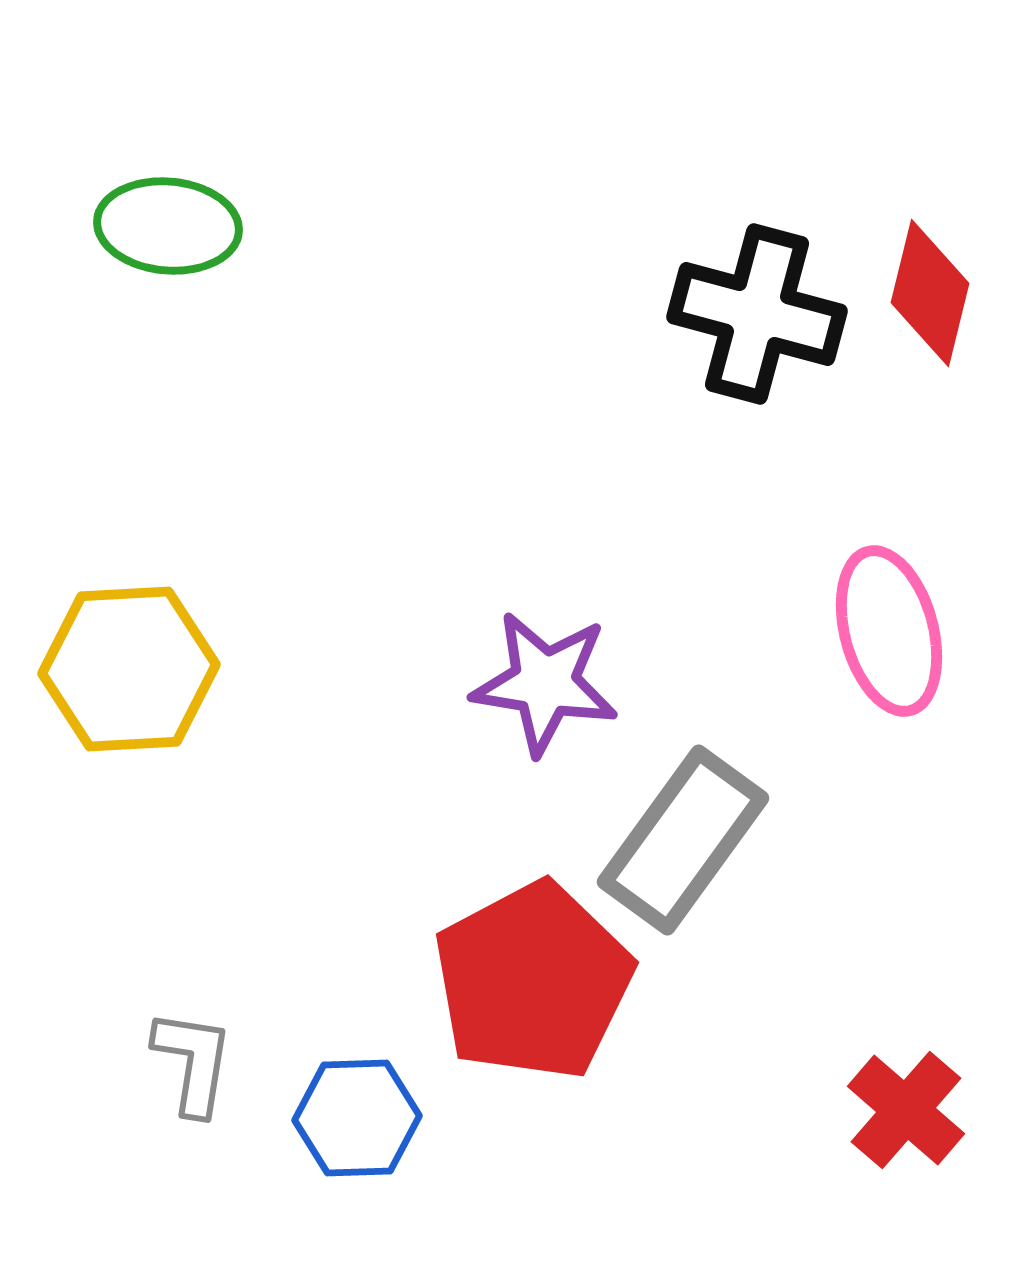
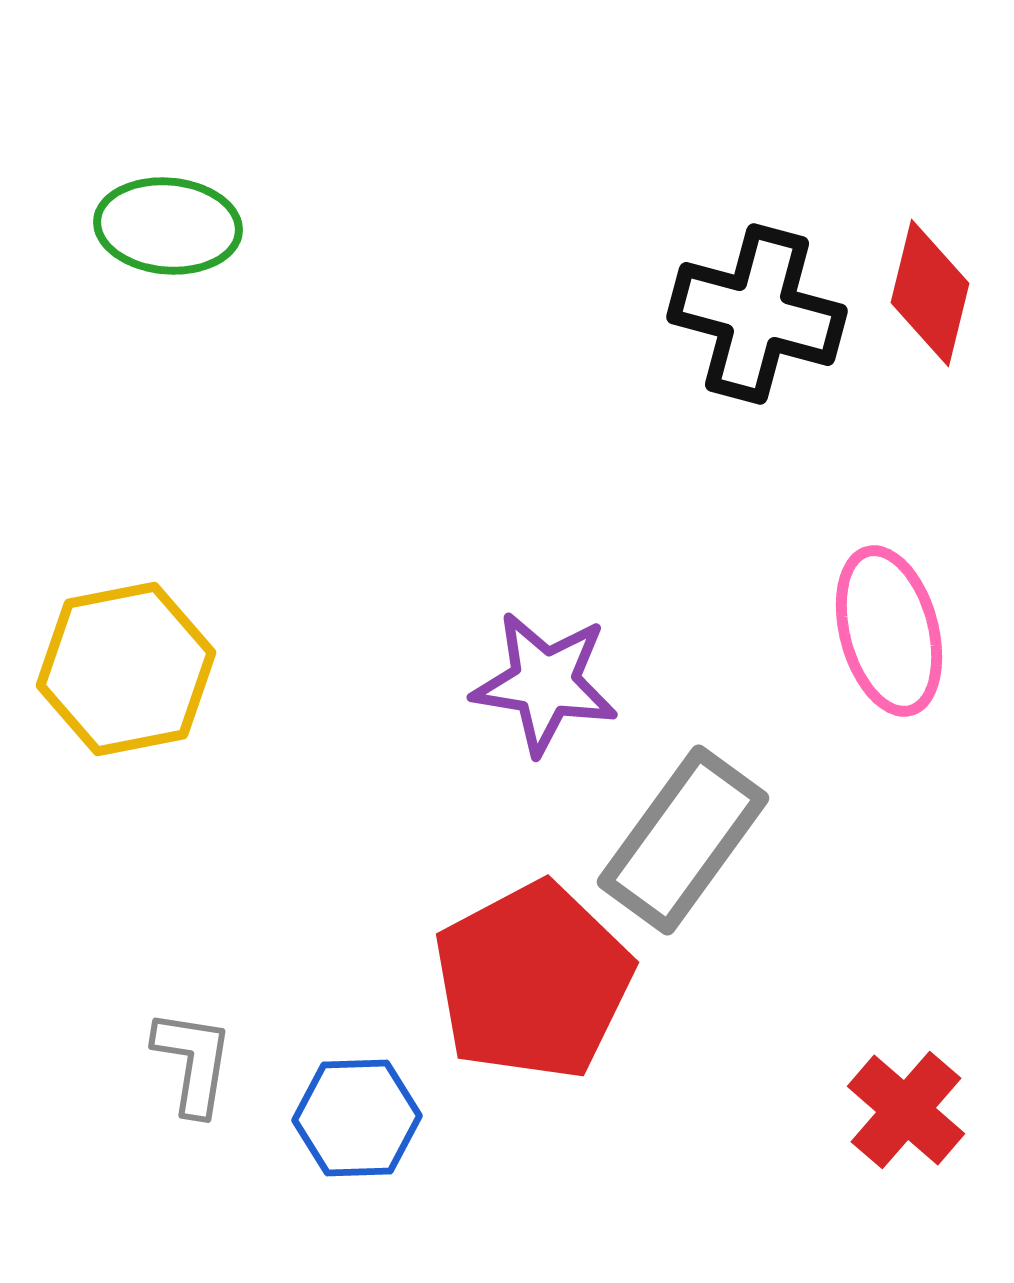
yellow hexagon: moved 3 px left; rotated 8 degrees counterclockwise
